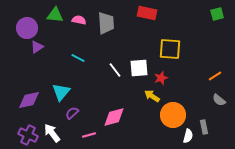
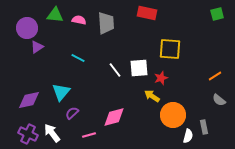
purple cross: moved 1 px up
